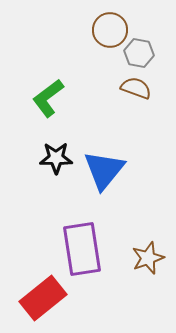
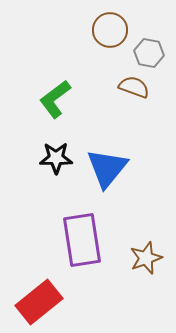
gray hexagon: moved 10 px right
brown semicircle: moved 2 px left, 1 px up
green L-shape: moved 7 px right, 1 px down
blue triangle: moved 3 px right, 2 px up
purple rectangle: moved 9 px up
brown star: moved 2 px left
red rectangle: moved 4 px left, 4 px down
